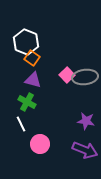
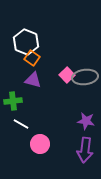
green cross: moved 14 px left, 1 px up; rotated 36 degrees counterclockwise
white line: rotated 35 degrees counterclockwise
purple arrow: rotated 75 degrees clockwise
